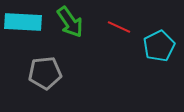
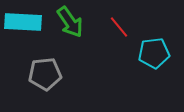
red line: rotated 25 degrees clockwise
cyan pentagon: moved 5 px left, 7 px down; rotated 20 degrees clockwise
gray pentagon: moved 1 px down
